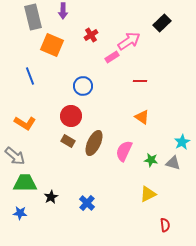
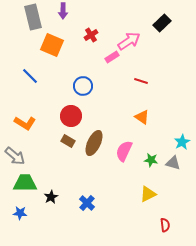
blue line: rotated 24 degrees counterclockwise
red line: moved 1 px right; rotated 16 degrees clockwise
